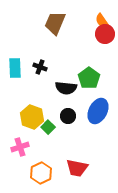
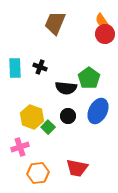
orange hexagon: moved 3 px left; rotated 20 degrees clockwise
